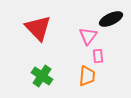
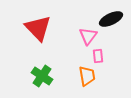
orange trapezoid: rotated 15 degrees counterclockwise
